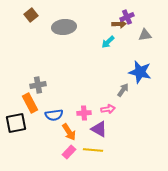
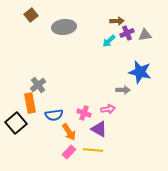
purple cross: moved 16 px down
brown arrow: moved 2 px left, 3 px up
cyan arrow: moved 1 px right, 1 px up
gray cross: rotated 28 degrees counterclockwise
gray arrow: rotated 56 degrees clockwise
orange rectangle: rotated 18 degrees clockwise
pink cross: rotated 24 degrees clockwise
black square: rotated 30 degrees counterclockwise
